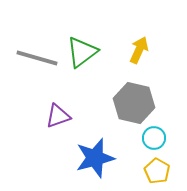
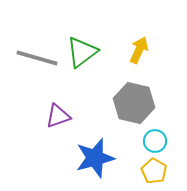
cyan circle: moved 1 px right, 3 px down
yellow pentagon: moved 3 px left
